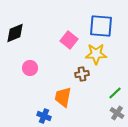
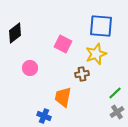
black diamond: rotated 15 degrees counterclockwise
pink square: moved 6 px left, 4 px down; rotated 12 degrees counterclockwise
yellow star: rotated 20 degrees counterclockwise
gray cross: moved 1 px up; rotated 24 degrees clockwise
